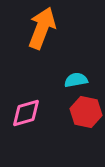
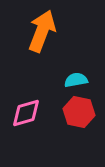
orange arrow: moved 3 px down
red hexagon: moved 7 px left
